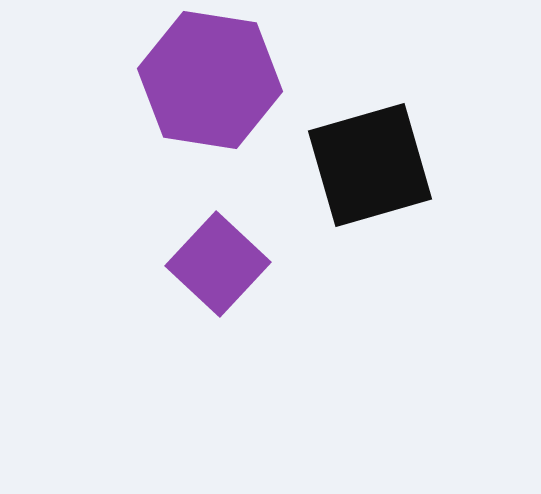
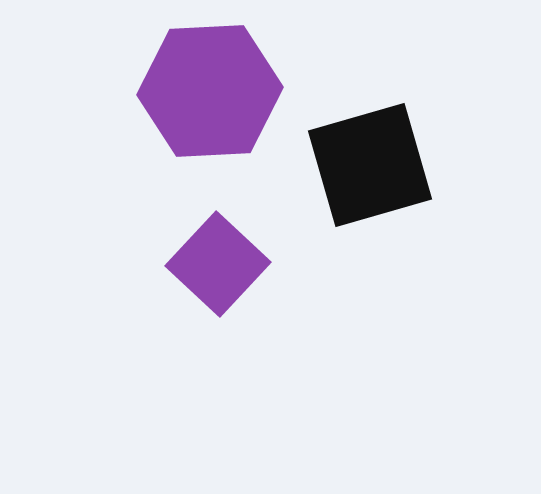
purple hexagon: moved 11 px down; rotated 12 degrees counterclockwise
